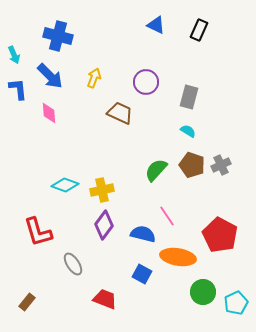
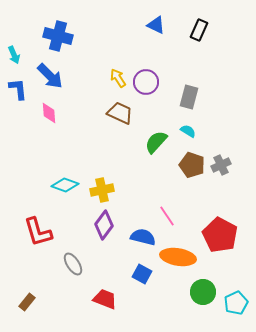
yellow arrow: moved 24 px right; rotated 54 degrees counterclockwise
green semicircle: moved 28 px up
blue semicircle: moved 3 px down
